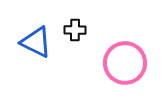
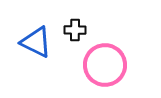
pink circle: moved 20 px left, 2 px down
